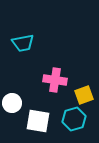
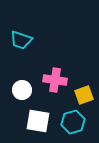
cyan trapezoid: moved 2 px left, 3 px up; rotated 30 degrees clockwise
white circle: moved 10 px right, 13 px up
cyan hexagon: moved 1 px left, 3 px down
